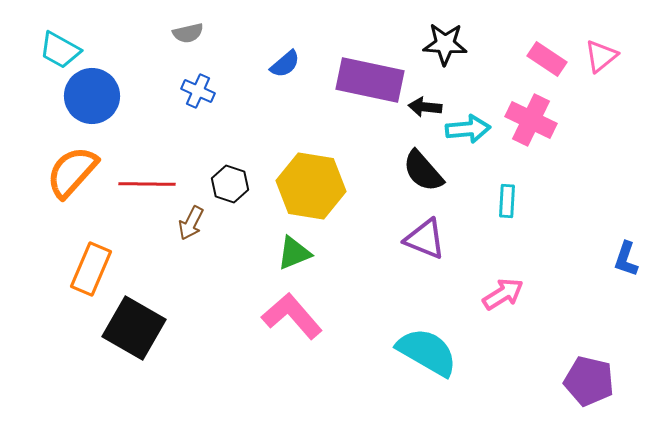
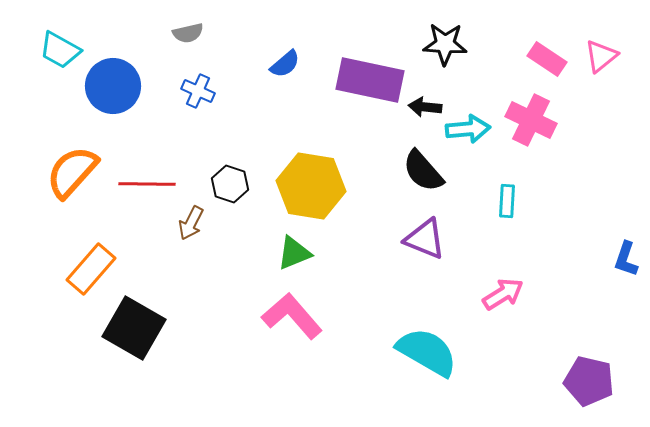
blue circle: moved 21 px right, 10 px up
orange rectangle: rotated 18 degrees clockwise
